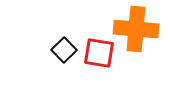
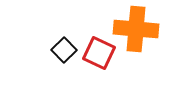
red square: rotated 16 degrees clockwise
